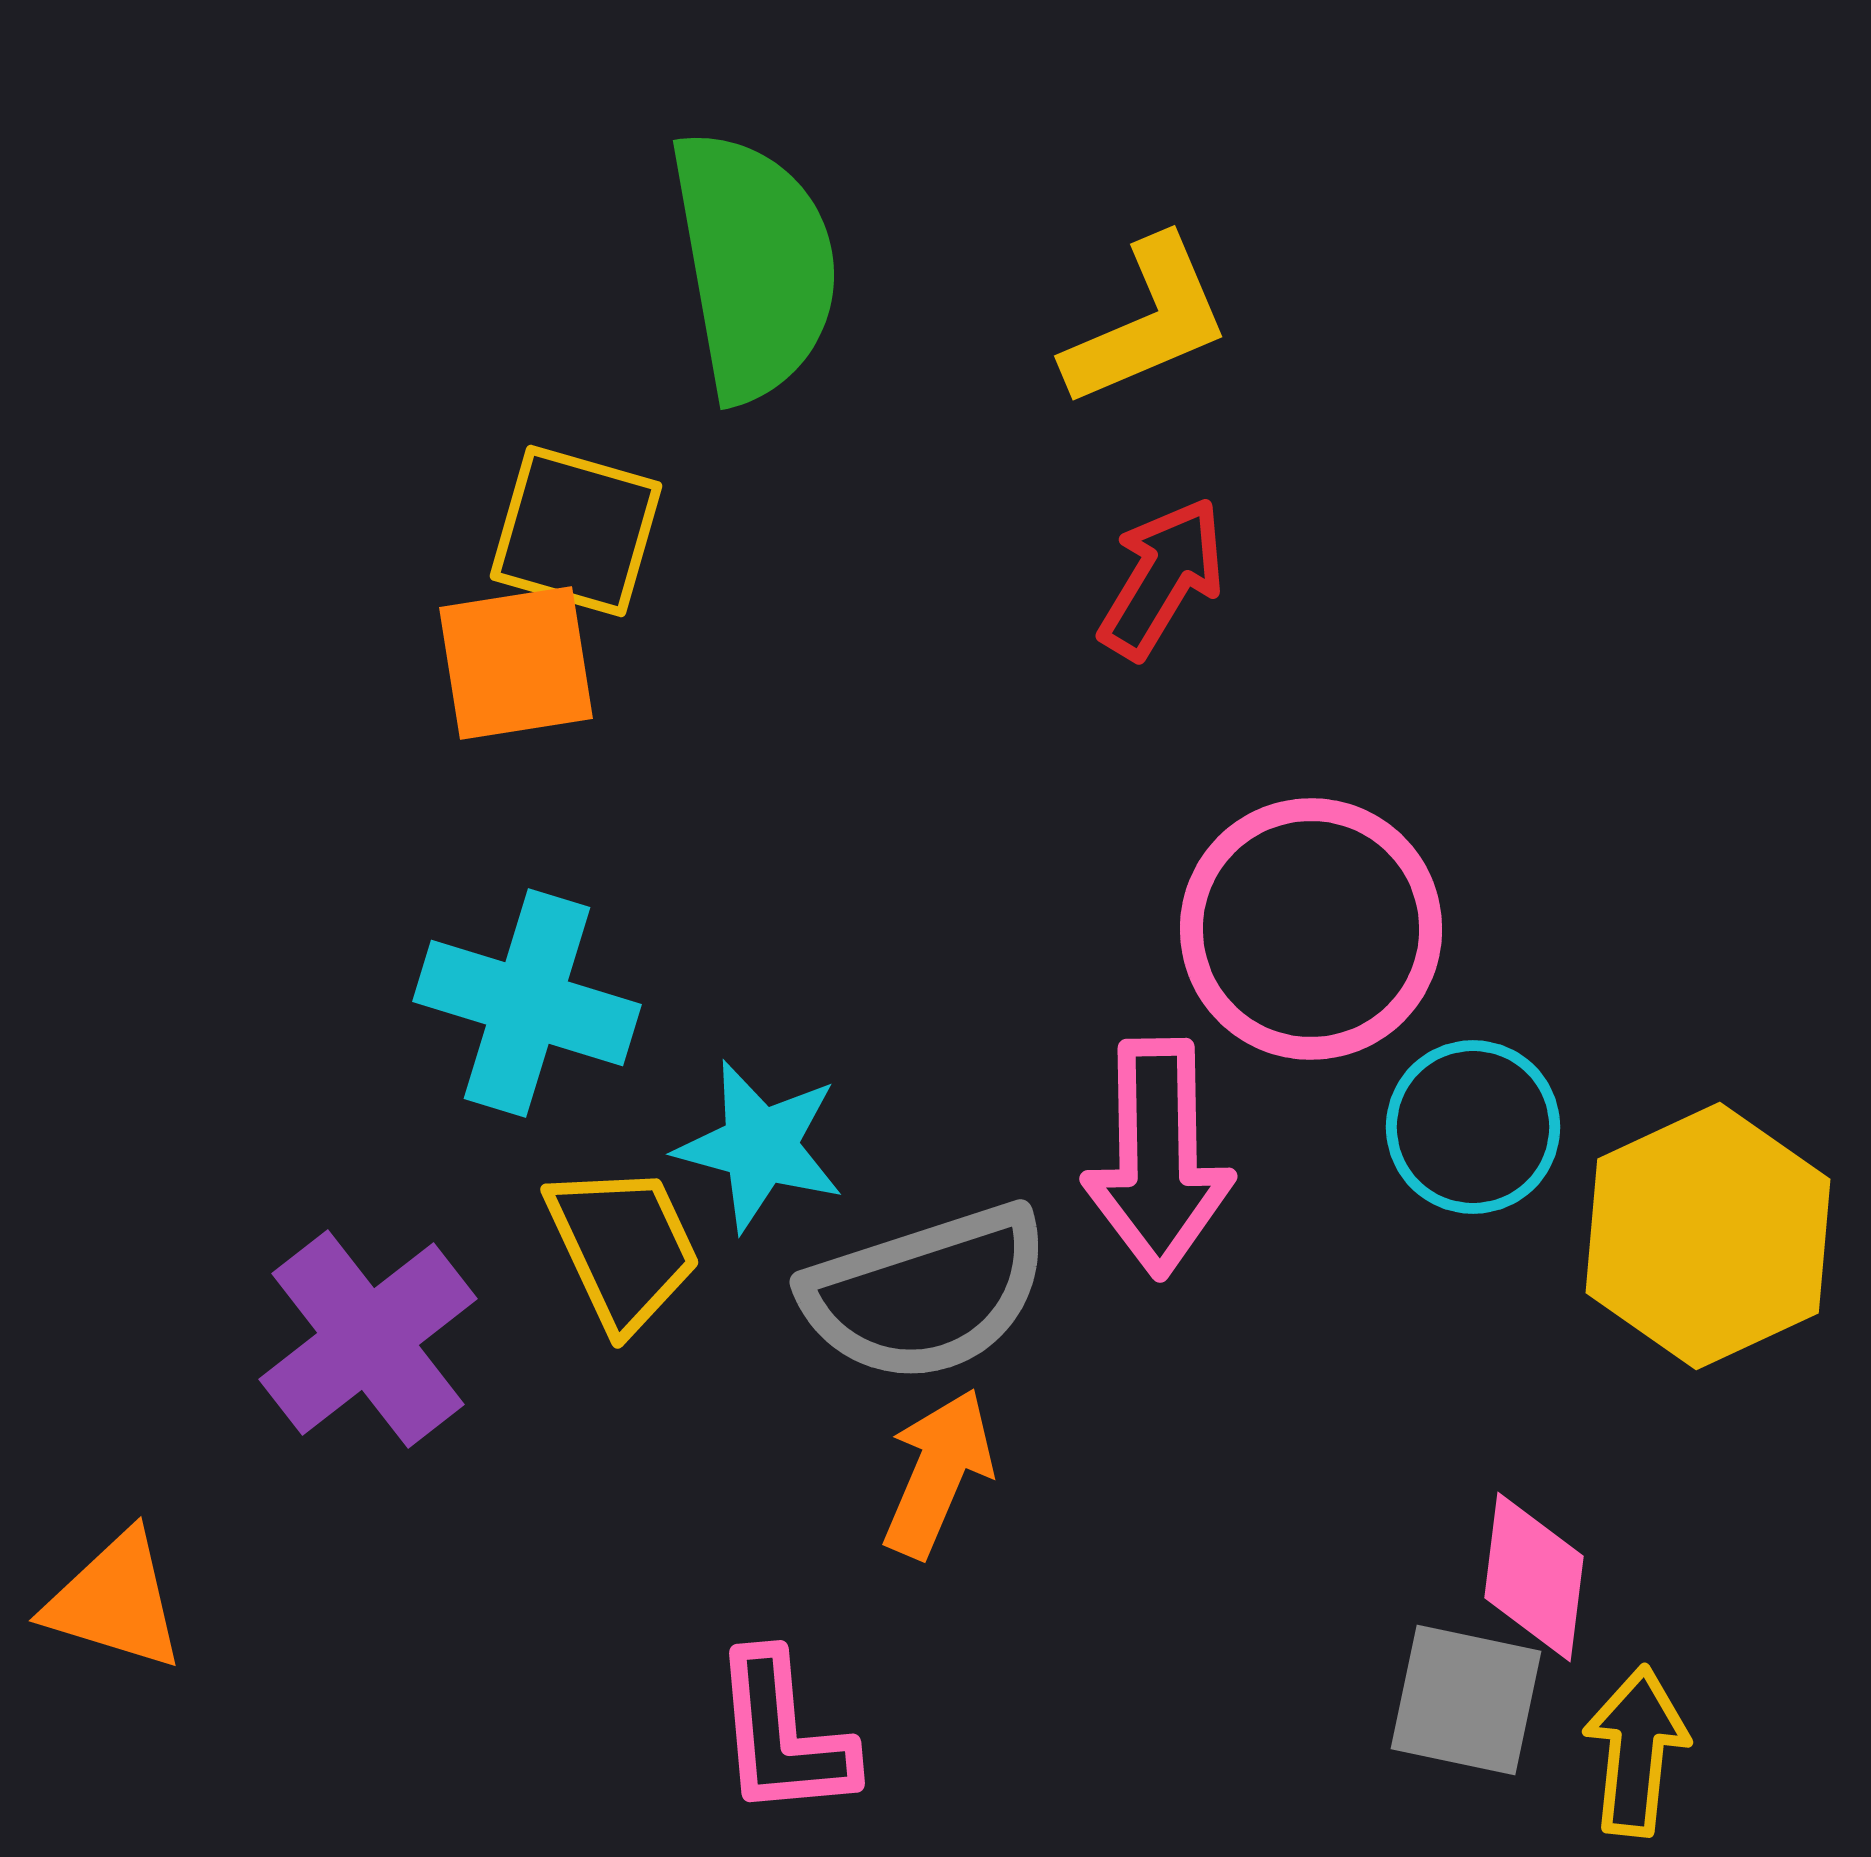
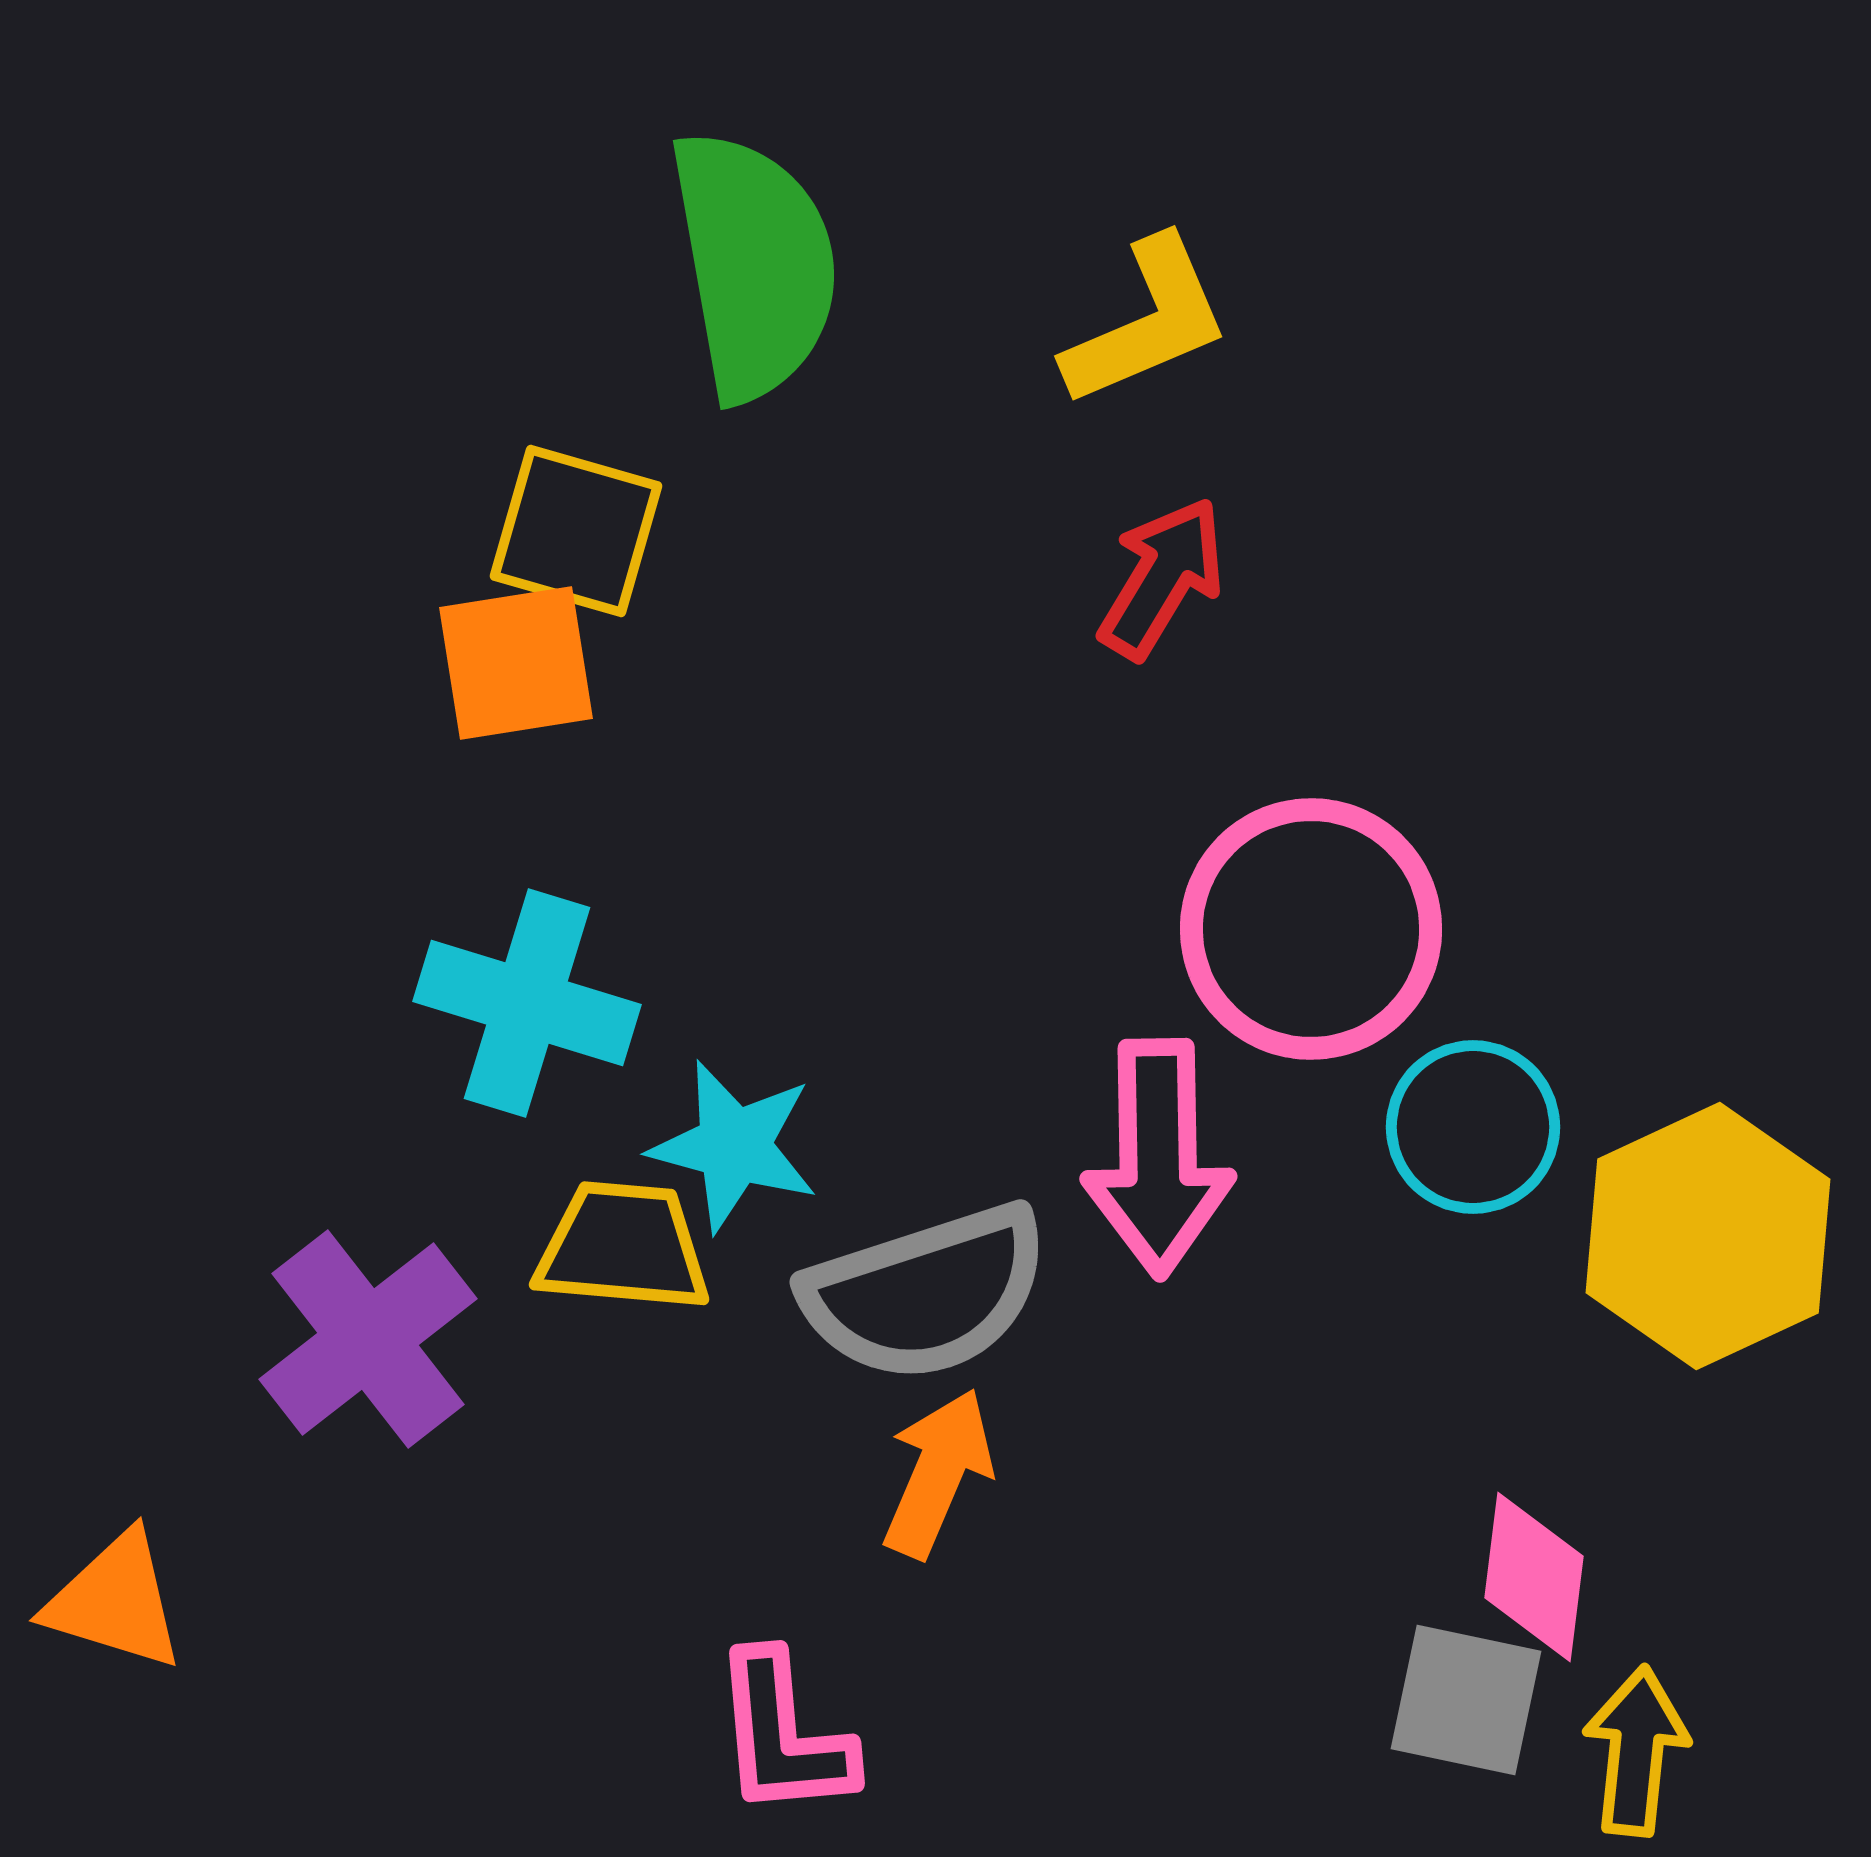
cyan star: moved 26 px left
yellow trapezoid: rotated 60 degrees counterclockwise
